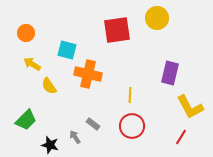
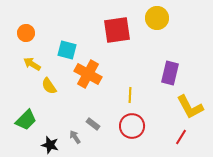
orange cross: rotated 16 degrees clockwise
